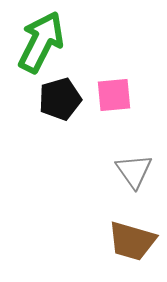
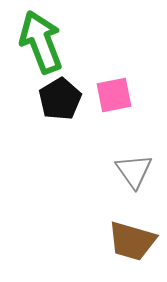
green arrow: rotated 48 degrees counterclockwise
pink square: rotated 6 degrees counterclockwise
black pentagon: rotated 15 degrees counterclockwise
